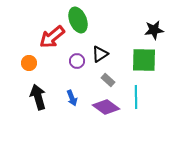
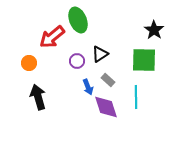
black star: rotated 30 degrees counterclockwise
blue arrow: moved 16 px right, 11 px up
purple diamond: rotated 36 degrees clockwise
